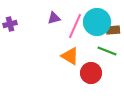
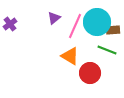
purple triangle: rotated 24 degrees counterclockwise
purple cross: rotated 24 degrees counterclockwise
green line: moved 1 px up
red circle: moved 1 px left
